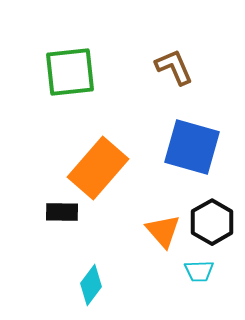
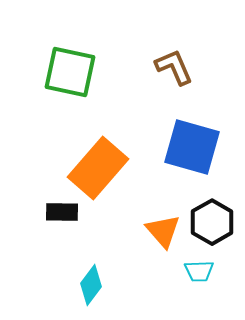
green square: rotated 18 degrees clockwise
